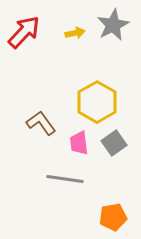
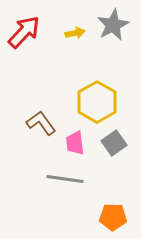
pink trapezoid: moved 4 px left
orange pentagon: rotated 12 degrees clockwise
